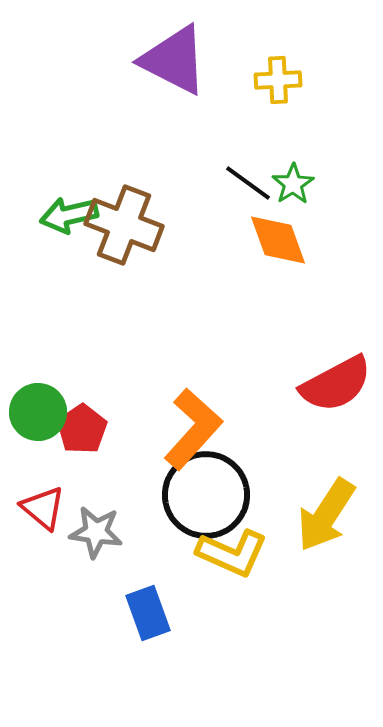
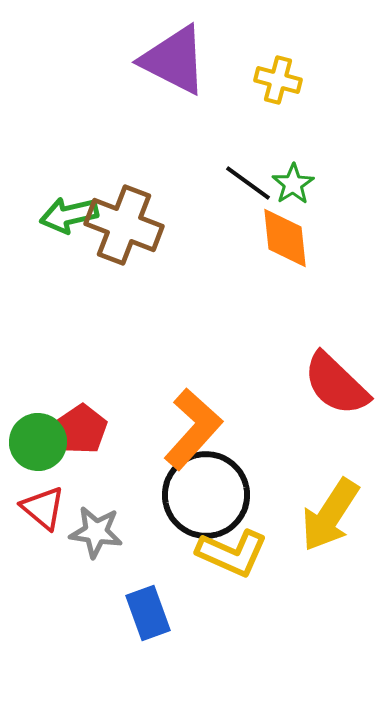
yellow cross: rotated 18 degrees clockwise
orange diamond: moved 7 px right, 2 px up; rotated 14 degrees clockwise
red semicircle: rotated 72 degrees clockwise
green circle: moved 30 px down
yellow arrow: moved 4 px right
